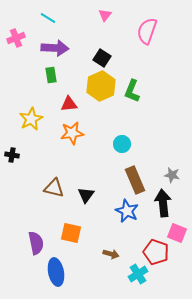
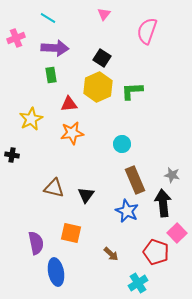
pink triangle: moved 1 px left, 1 px up
yellow hexagon: moved 3 px left, 1 px down
green L-shape: rotated 65 degrees clockwise
pink square: rotated 24 degrees clockwise
brown arrow: rotated 28 degrees clockwise
cyan cross: moved 9 px down
